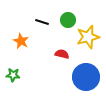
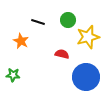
black line: moved 4 px left
